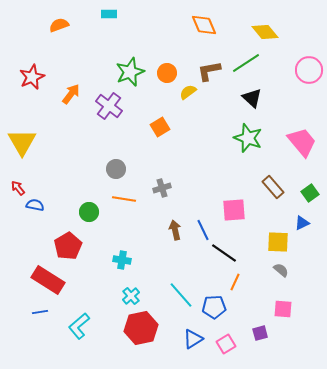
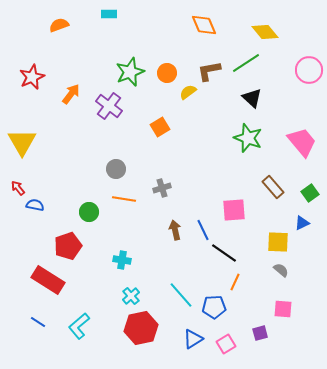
red pentagon at (68, 246): rotated 12 degrees clockwise
blue line at (40, 312): moved 2 px left, 10 px down; rotated 42 degrees clockwise
